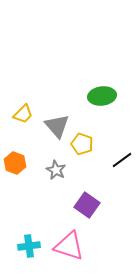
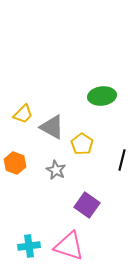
gray triangle: moved 5 px left, 1 px down; rotated 20 degrees counterclockwise
yellow pentagon: rotated 15 degrees clockwise
black line: rotated 40 degrees counterclockwise
